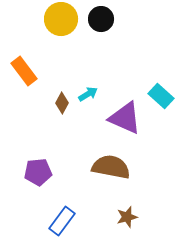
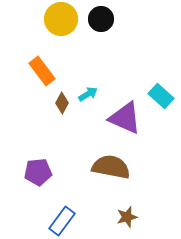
orange rectangle: moved 18 px right
